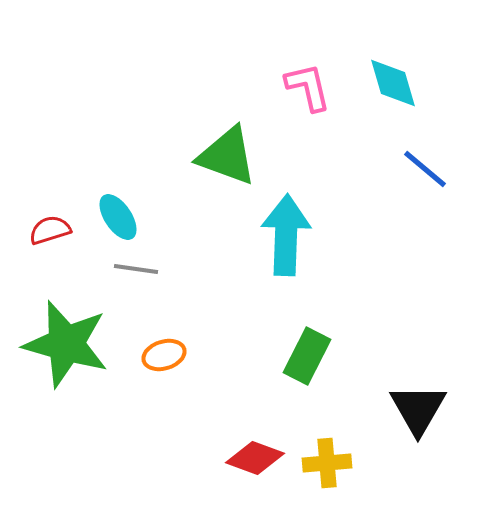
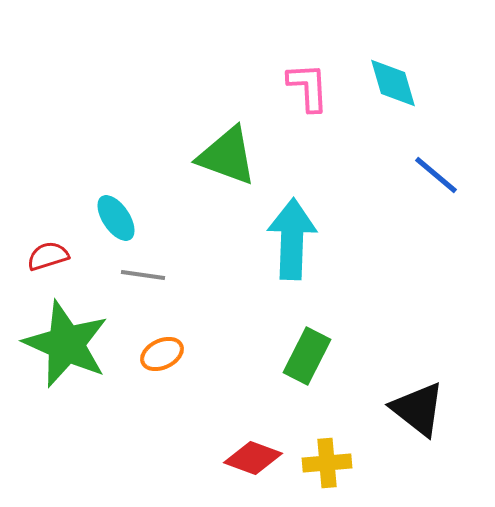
pink L-shape: rotated 10 degrees clockwise
blue line: moved 11 px right, 6 px down
cyan ellipse: moved 2 px left, 1 px down
red semicircle: moved 2 px left, 26 px down
cyan arrow: moved 6 px right, 4 px down
gray line: moved 7 px right, 6 px down
green star: rotated 8 degrees clockwise
orange ellipse: moved 2 px left, 1 px up; rotated 9 degrees counterclockwise
black triangle: rotated 22 degrees counterclockwise
red diamond: moved 2 px left
